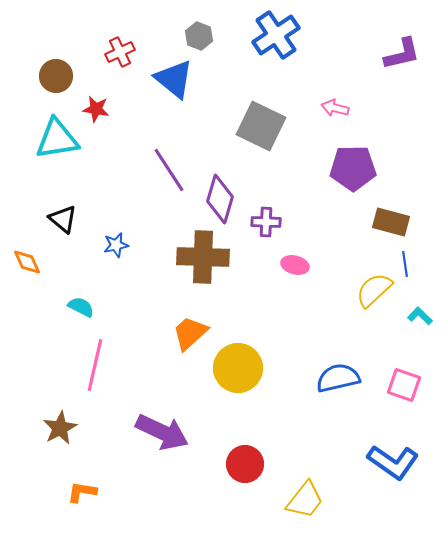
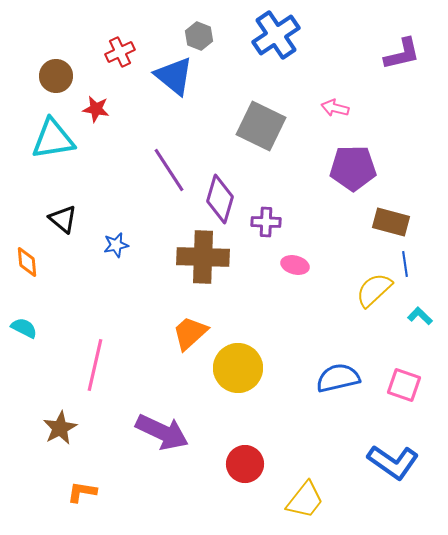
blue triangle: moved 3 px up
cyan triangle: moved 4 px left
orange diamond: rotated 20 degrees clockwise
cyan semicircle: moved 57 px left, 21 px down
